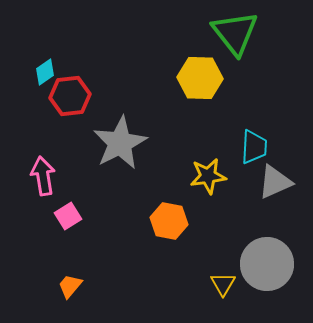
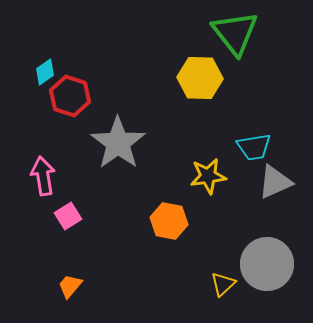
red hexagon: rotated 24 degrees clockwise
gray star: moved 2 px left; rotated 8 degrees counterclockwise
cyan trapezoid: rotated 78 degrees clockwise
yellow triangle: rotated 16 degrees clockwise
